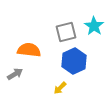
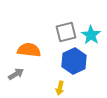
cyan star: moved 3 px left, 9 px down
gray arrow: moved 1 px right
yellow arrow: rotated 32 degrees counterclockwise
